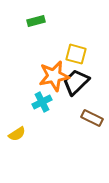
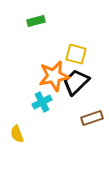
brown rectangle: rotated 45 degrees counterclockwise
yellow semicircle: rotated 102 degrees clockwise
